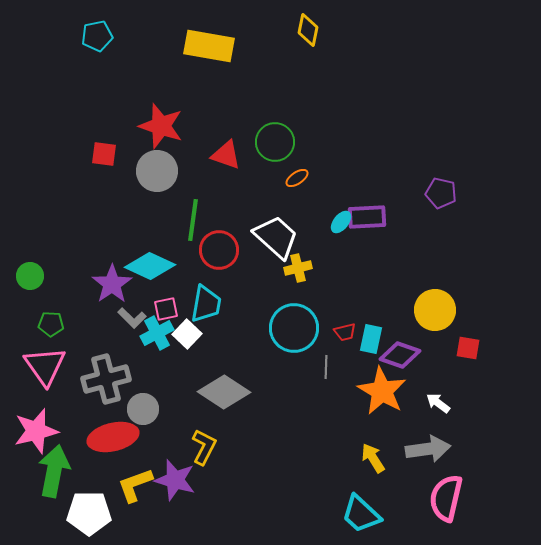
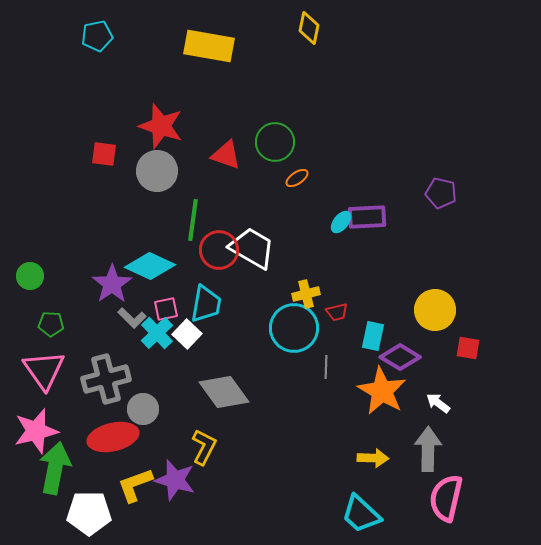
yellow diamond at (308, 30): moved 1 px right, 2 px up
white trapezoid at (276, 237): moved 24 px left, 11 px down; rotated 12 degrees counterclockwise
yellow cross at (298, 268): moved 8 px right, 26 px down
red trapezoid at (345, 332): moved 8 px left, 20 px up
cyan cross at (157, 333): rotated 16 degrees counterclockwise
cyan rectangle at (371, 339): moved 2 px right, 3 px up
purple diamond at (400, 355): moved 2 px down; rotated 12 degrees clockwise
pink triangle at (45, 366): moved 1 px left, 4 px down
gray diamond at (224, 392): rotated 21 degrees clockwise
gray arrow at (428, 449): rotated 81 degrees counterclockwise
yellow arrow at (373, 458): rotated 124 degrees clockwise
green arrow at (54, 471): moved 1 px right, 3 px up
